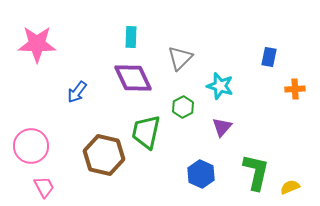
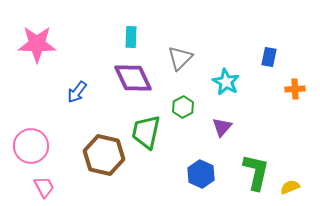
cyan star: moved 6 px right, 4 px up; rotated 12 degrees clockwise
